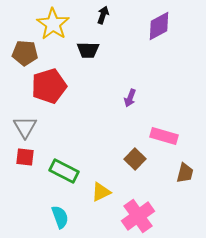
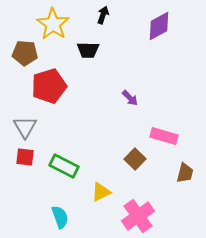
purple arrow: rotated 66 degrees counterclockwise
green rectangle: moved 5 px up
